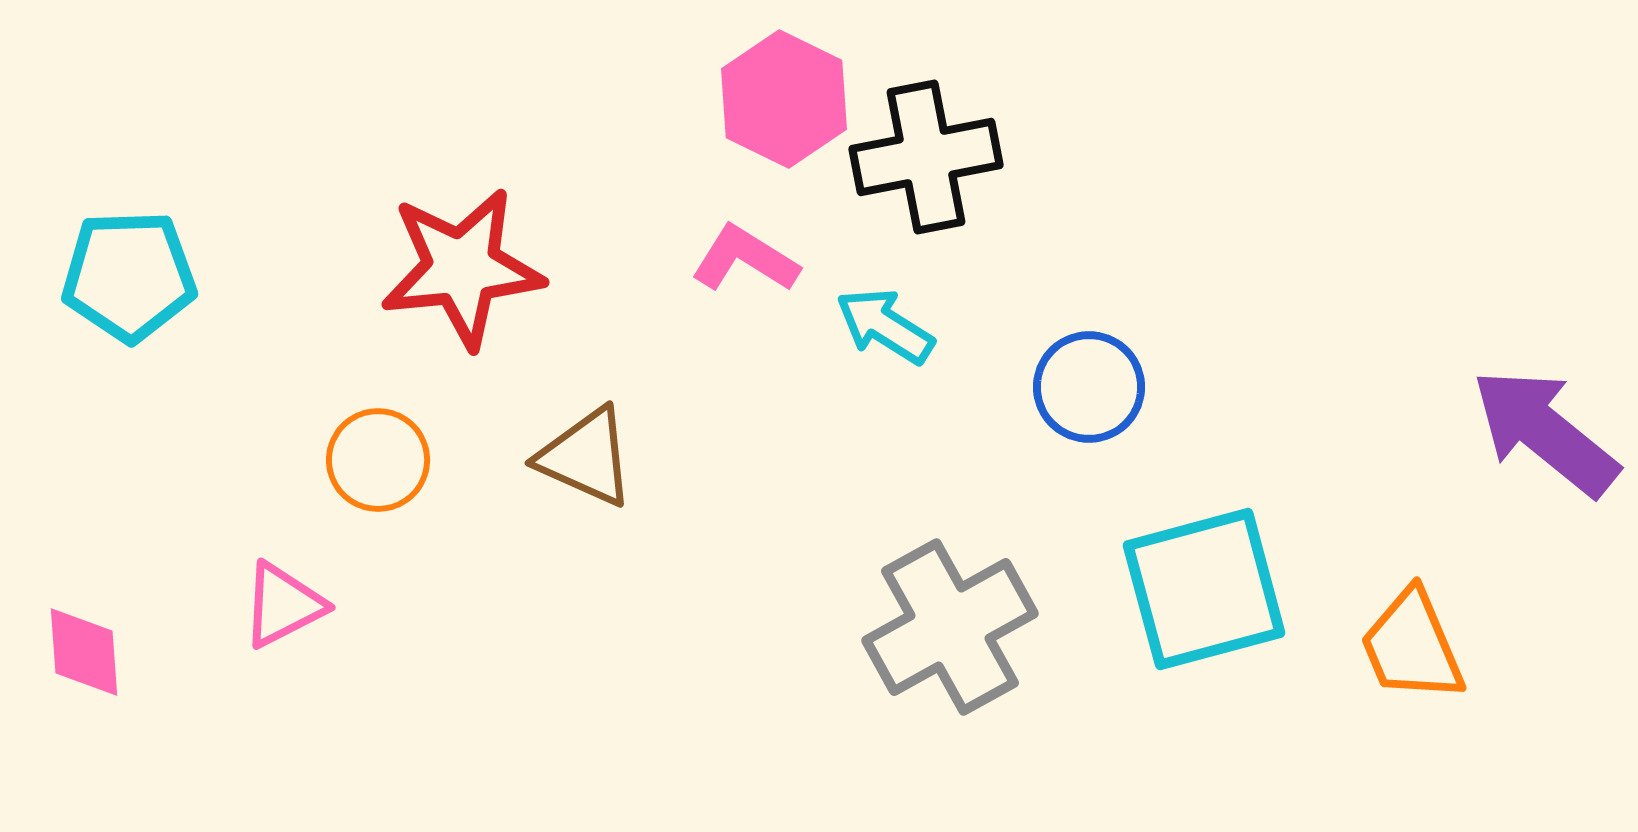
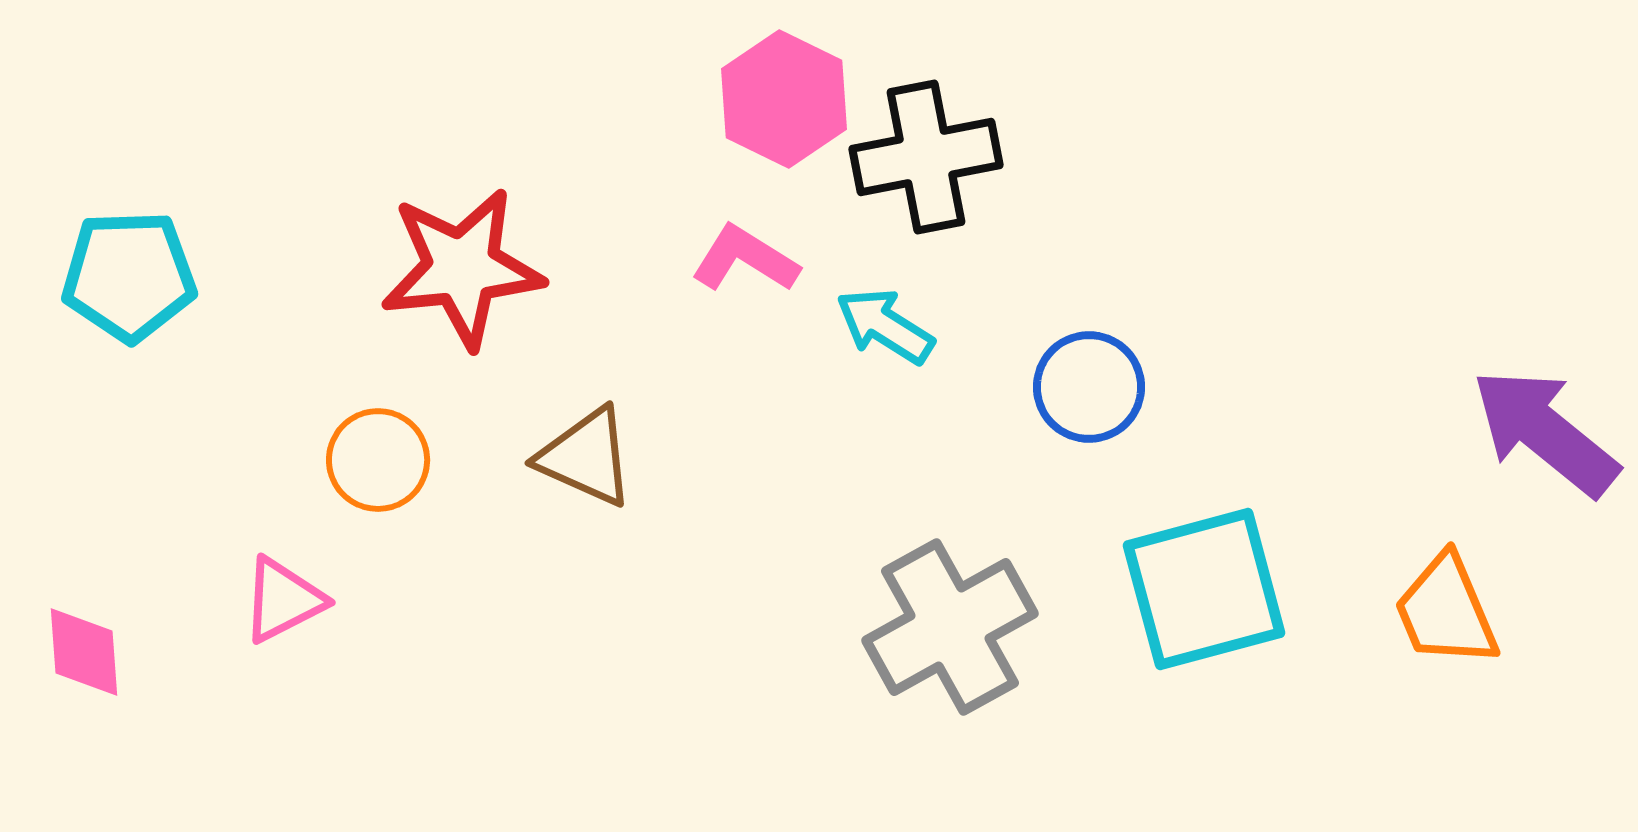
pink triangle: moved 5 px up
orange trapezoid: moved 34 px right, 35 px up
